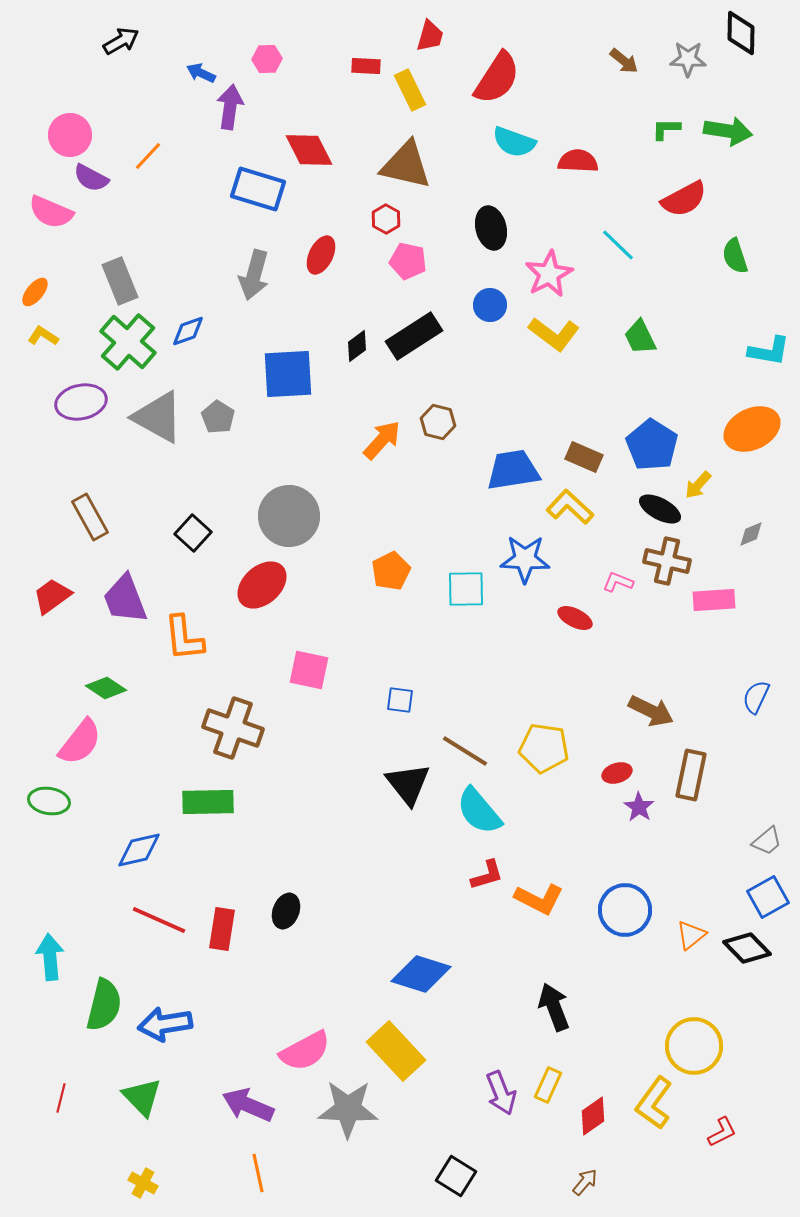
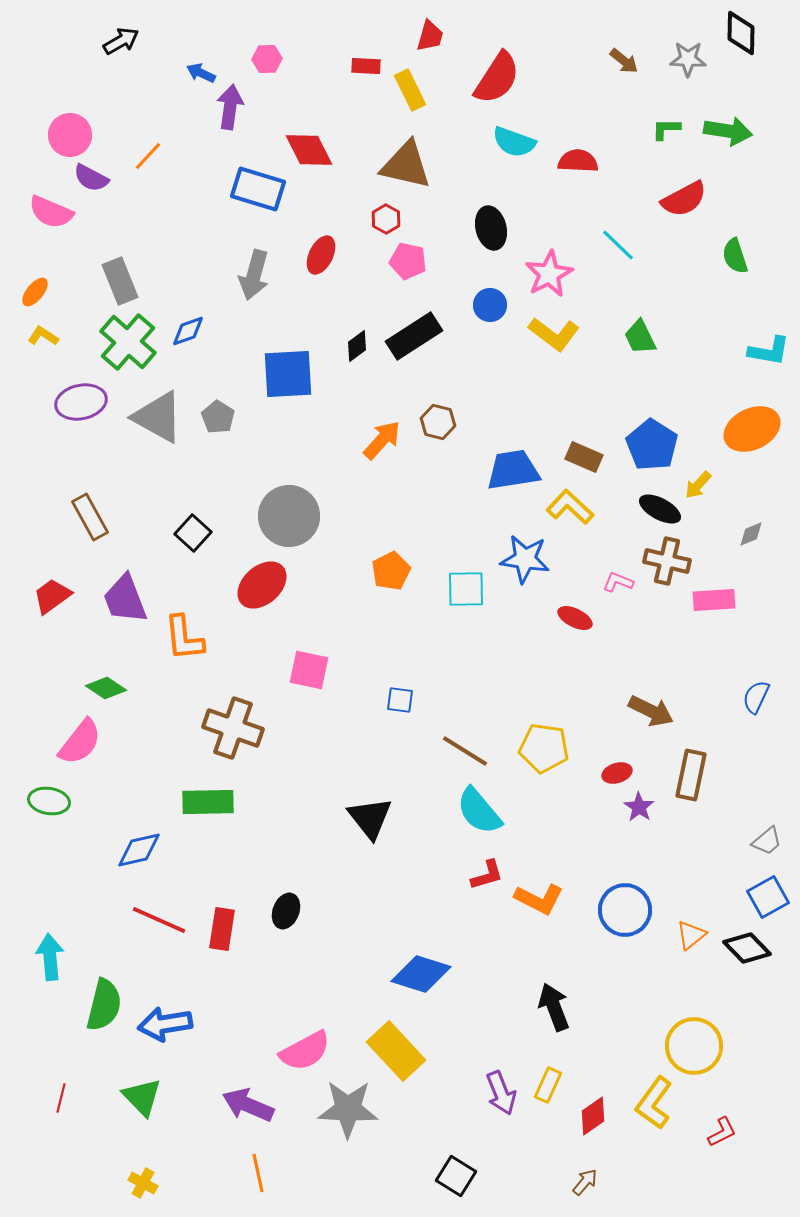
blue star at (525, 559): rotated 6 degrees clockwise
black triangle at (408, 784): moved 38 px left, 34 px down
